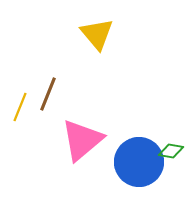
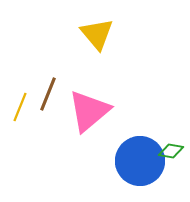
pink triangle: moved 7 px right, 29 px up
blue circle: moved 1 px right, 1 px up
